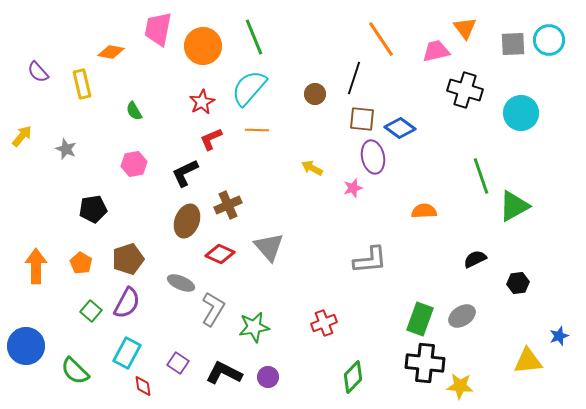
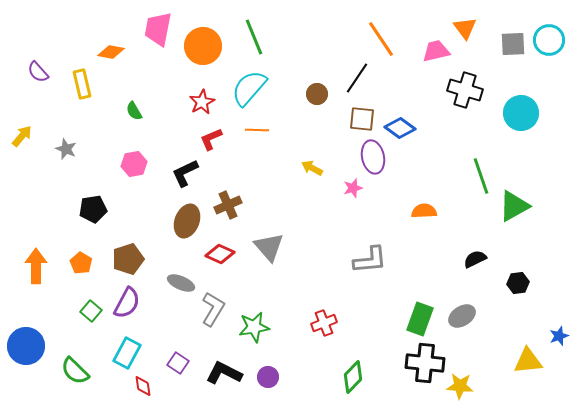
black line at (354, 78): moved 3 px right; rotated 16 degrees clockwise
brown circle at (315, 94): moved 2 px right
